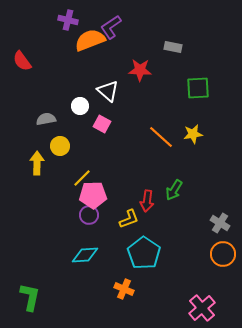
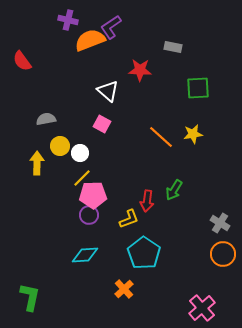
white circle: moved 47 px down
orange cross: rotated 24 degrees clockwise
